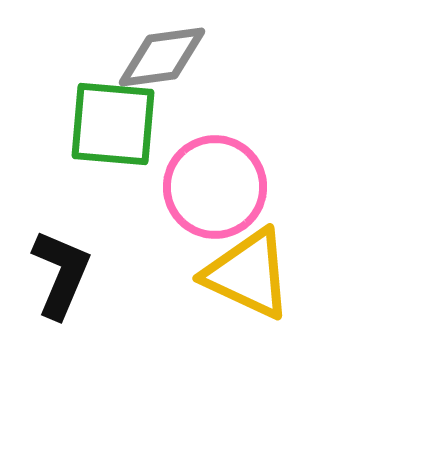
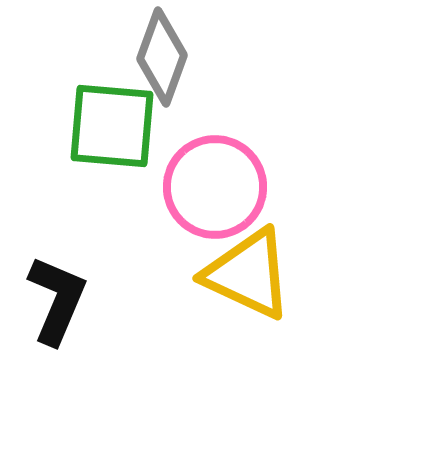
gray diamond: rotated 62 degrees counterclockwise
green square: moved 1 px left, 2 px down
black L-shape: moved 4 px left, 26 px down
